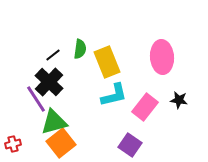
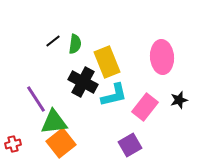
green semicircle: moved 5 px left, 5 px up
black line: moved 14 px up
black cross: moved 34 px right; rotated 16 degrees counterclockwise
black star: rotated 24 degrees counterclockwise
green triangle: rotated 8 degrees clockwise
purple square: rotated 25 degrees clockwise
